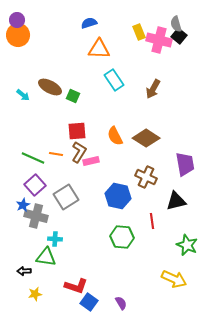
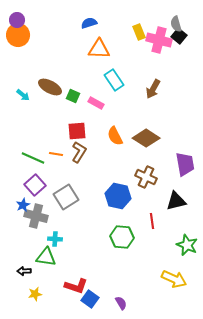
pink rectangle: moved 5 px right, 58 px up; rotated 42 degrees clockwise
blue square: moved 1 px right, 3 px up
